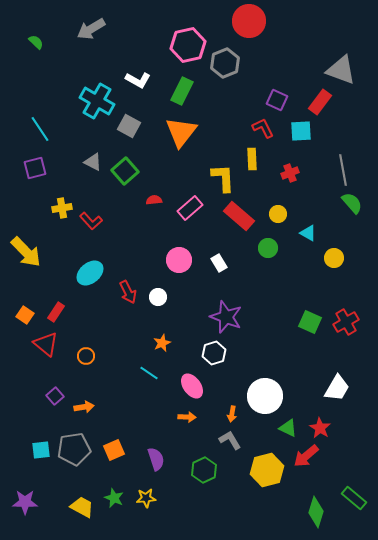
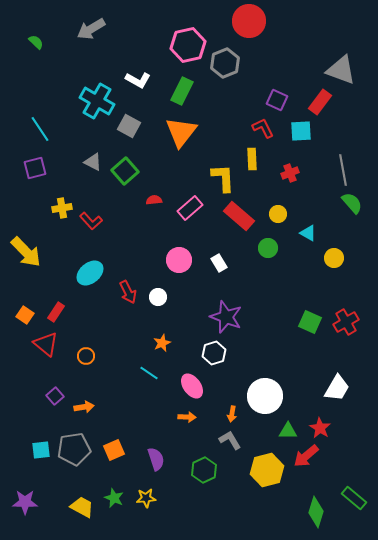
green triangle at (288, 428): moved 3 px down; rotated 24 degrees counterclockwise
